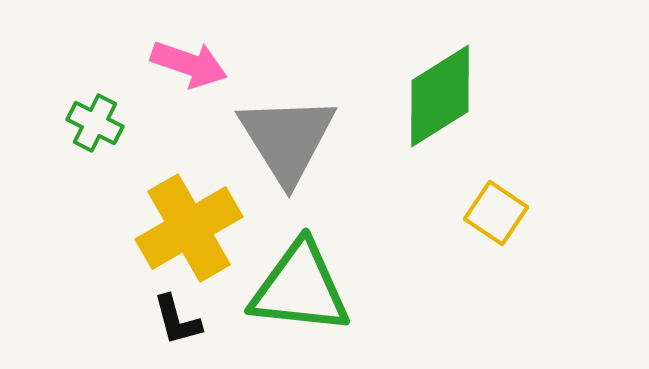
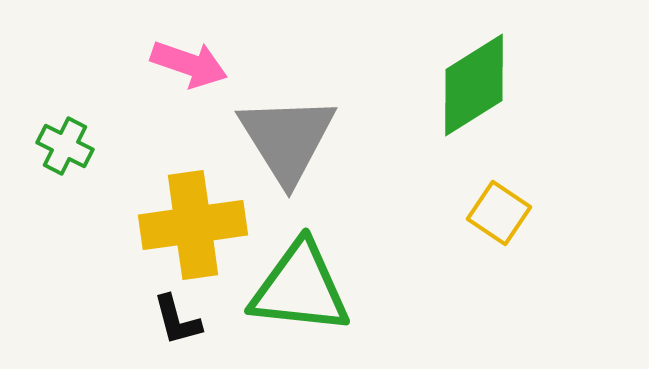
green diamond: moved 34 px right, 11 px up
green cross: moved 30 px left, 23 px down
yellow square: moved 3 px right
yellow cross: moved 4 px right, 3 px up; rotated 22 degrees clockwise
